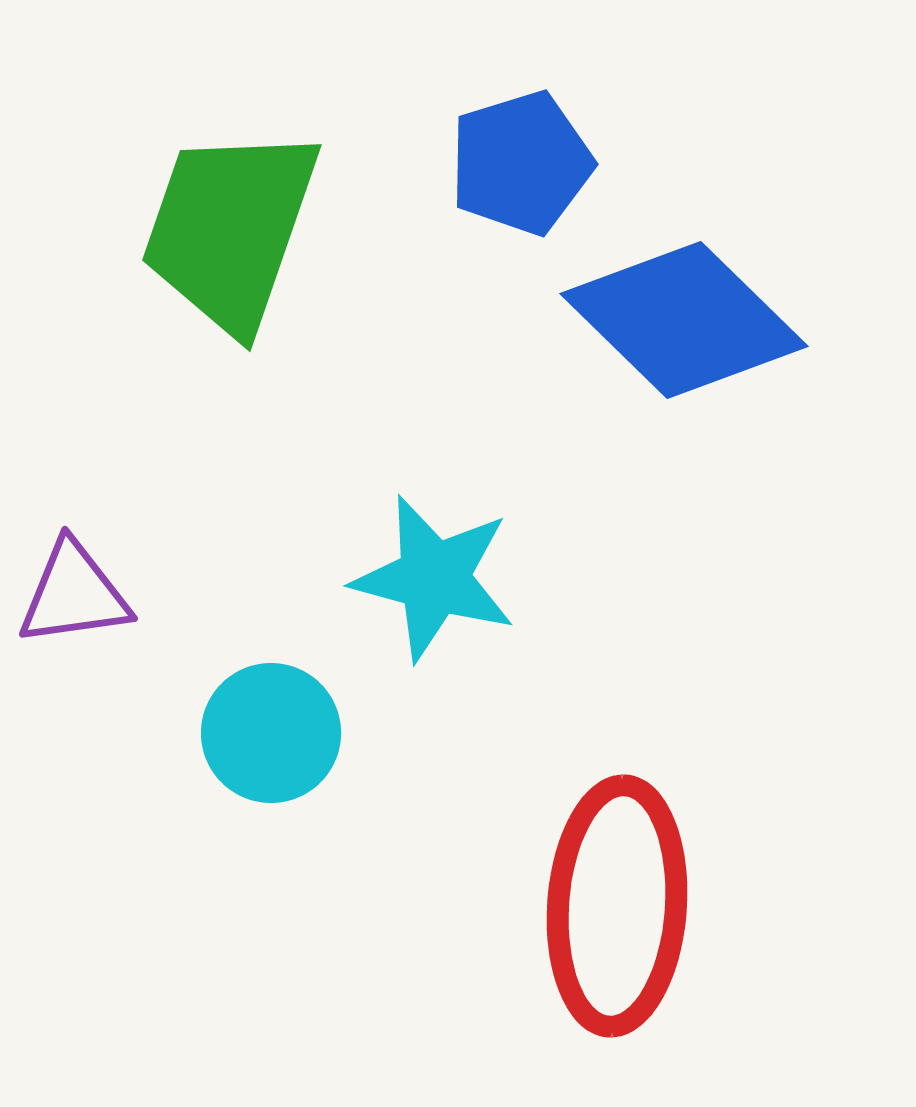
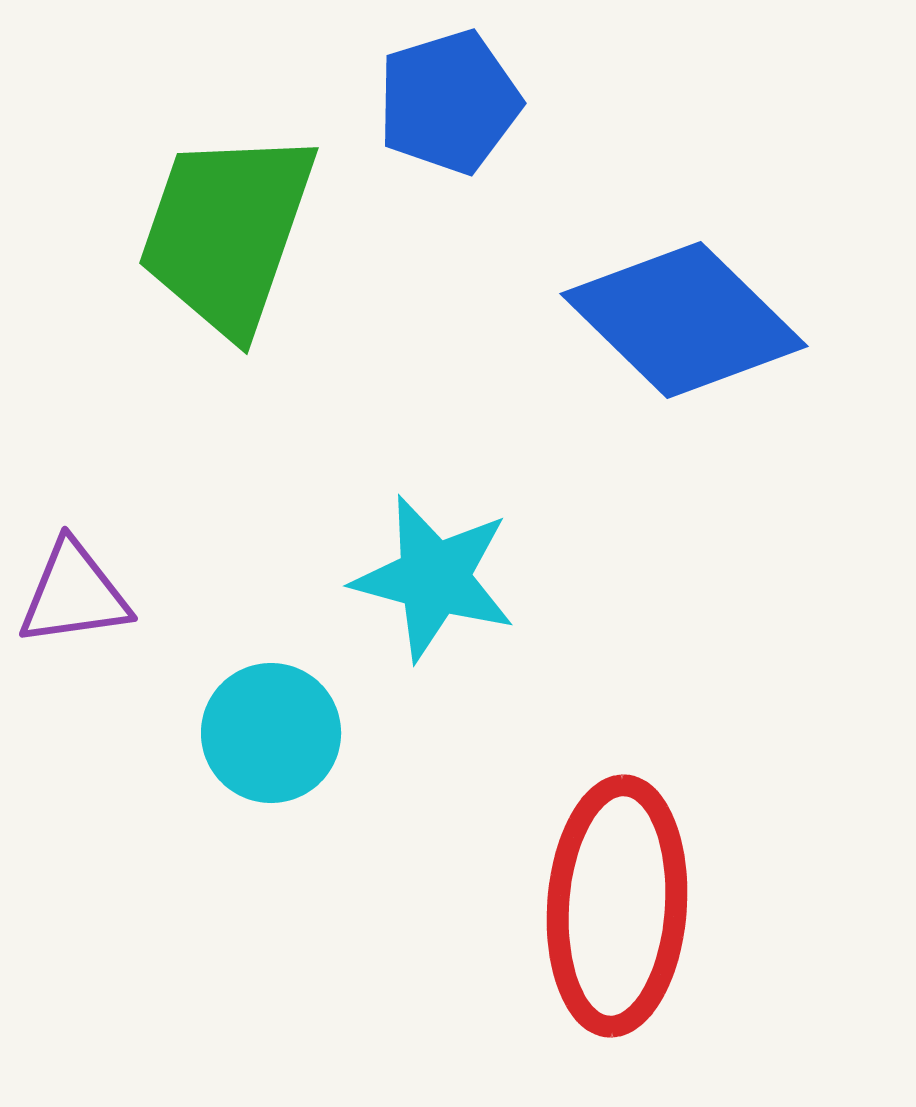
blue pentagon: moved 72 px left, 61 px up
green trapezoid: moved 3 px left, 3 px down
